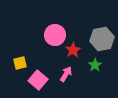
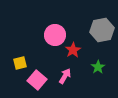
gray hexagon: moved 9 px up
green star: moved 3 px right, 2 px down
pink arrow: moved 1 px left, 2 px down
pink square: moved 1 px left
